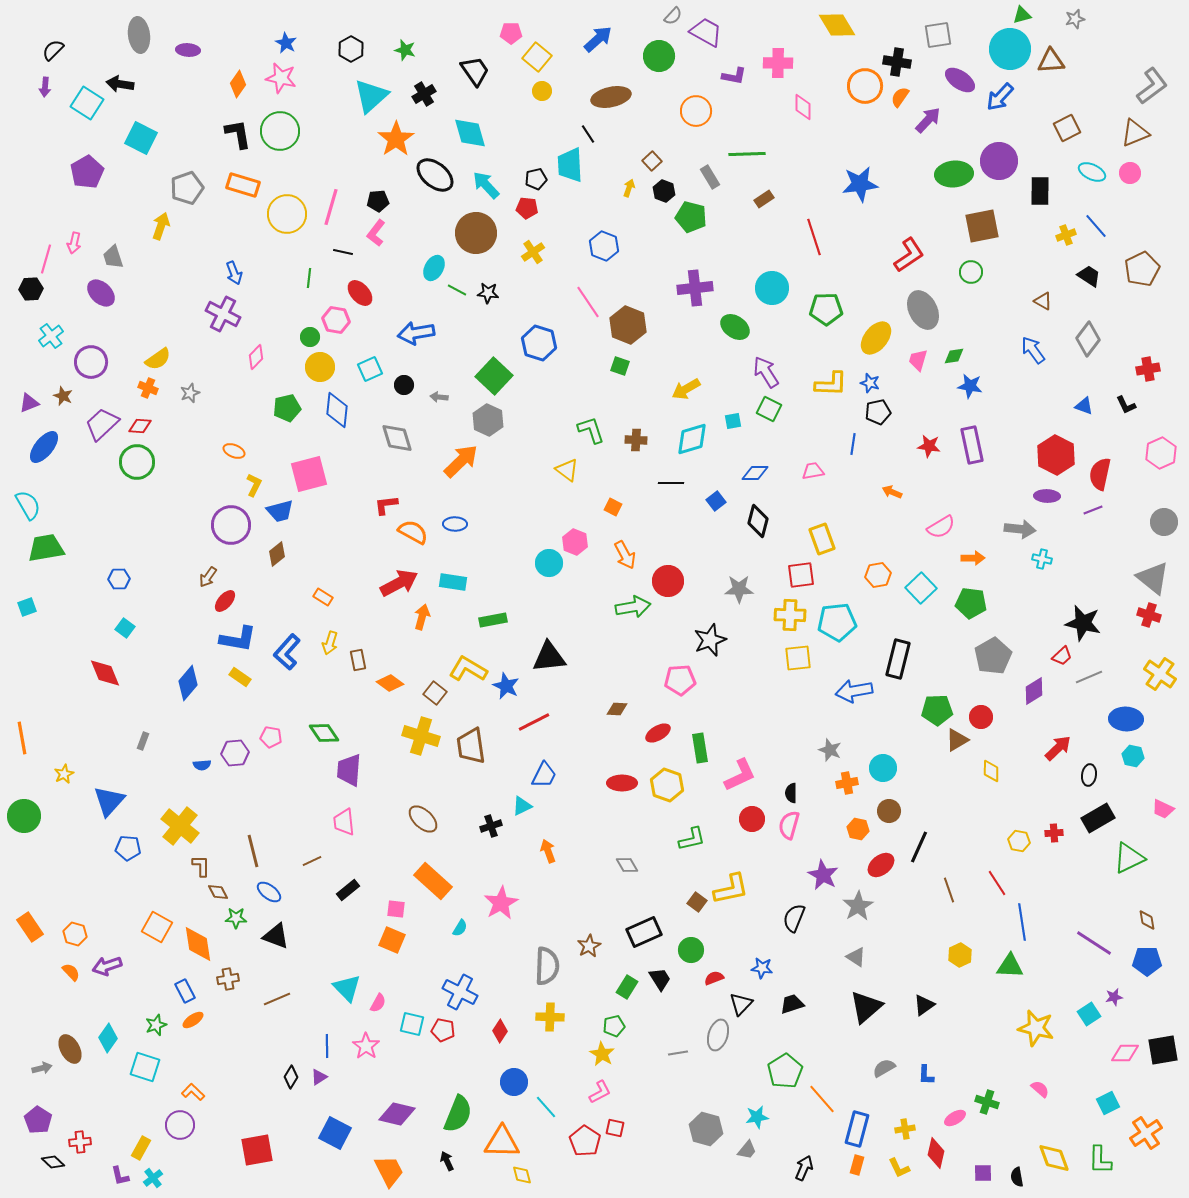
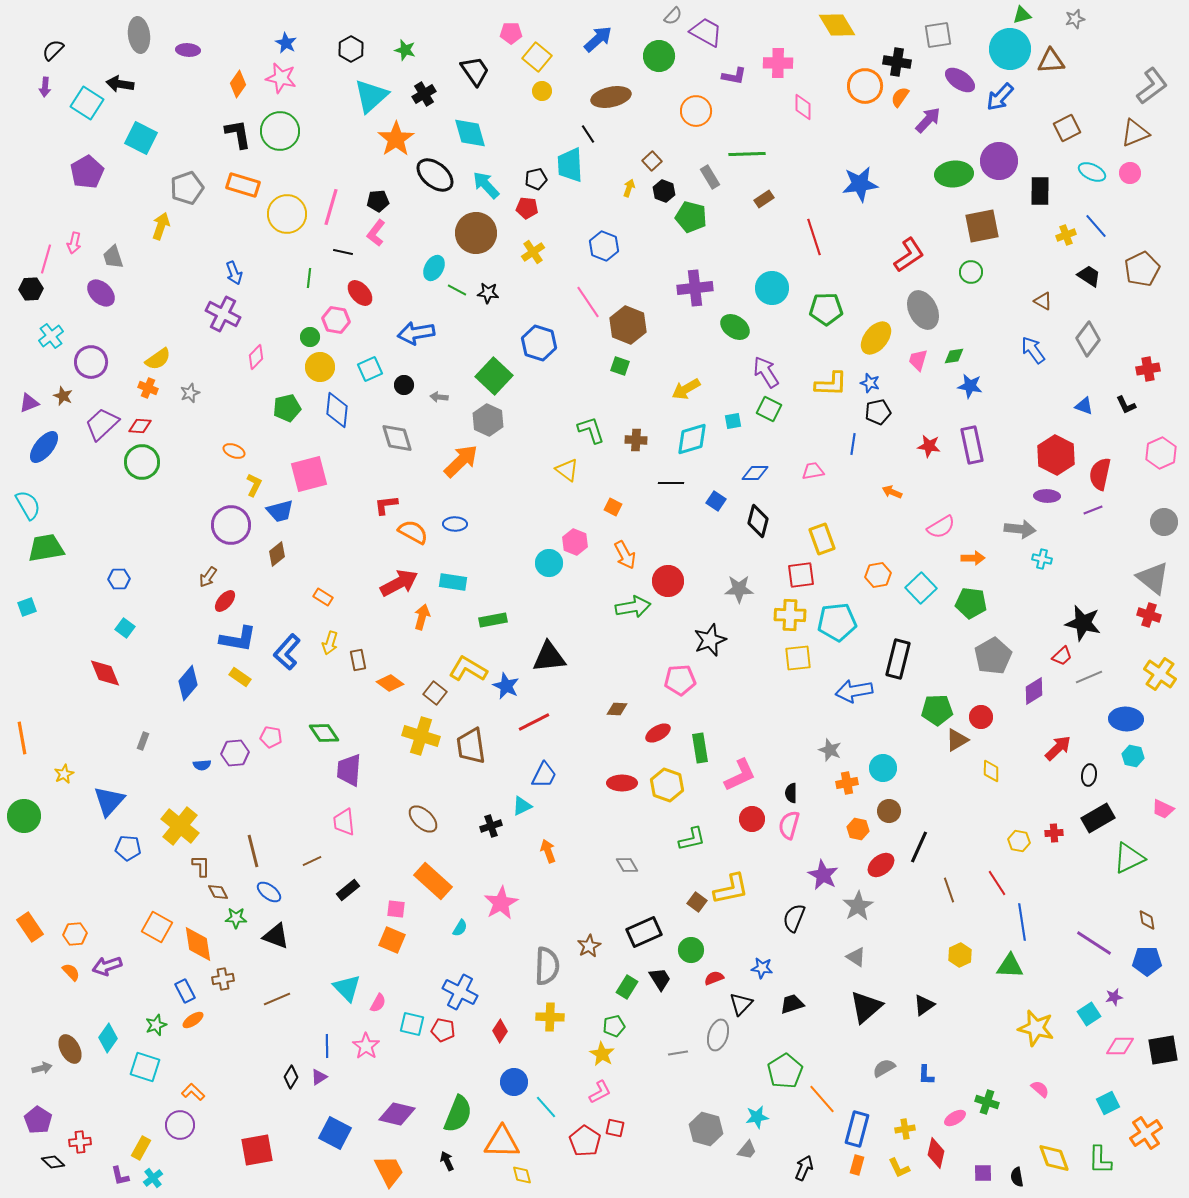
green circle at (137, 462): moved 5 px right
blue square at (716, 501): rotated 18 degrees counterclockwise
orange hexagon at (75, 934): rotated 20 degrees counterclockwise
brown cross at (228, 979): moved 5 px left
pink diamond at (1125, 1053): moved 5 px left, 7 px up
